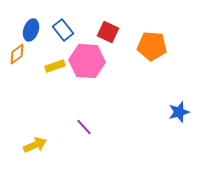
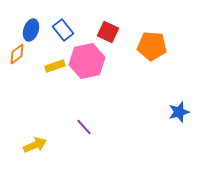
pink hexagon: rotated 16 degrees counterclockwise
